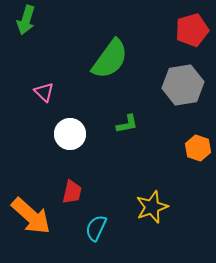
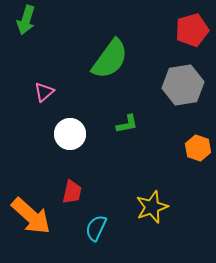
pink triangle: rotated 35 degrees clockwise
